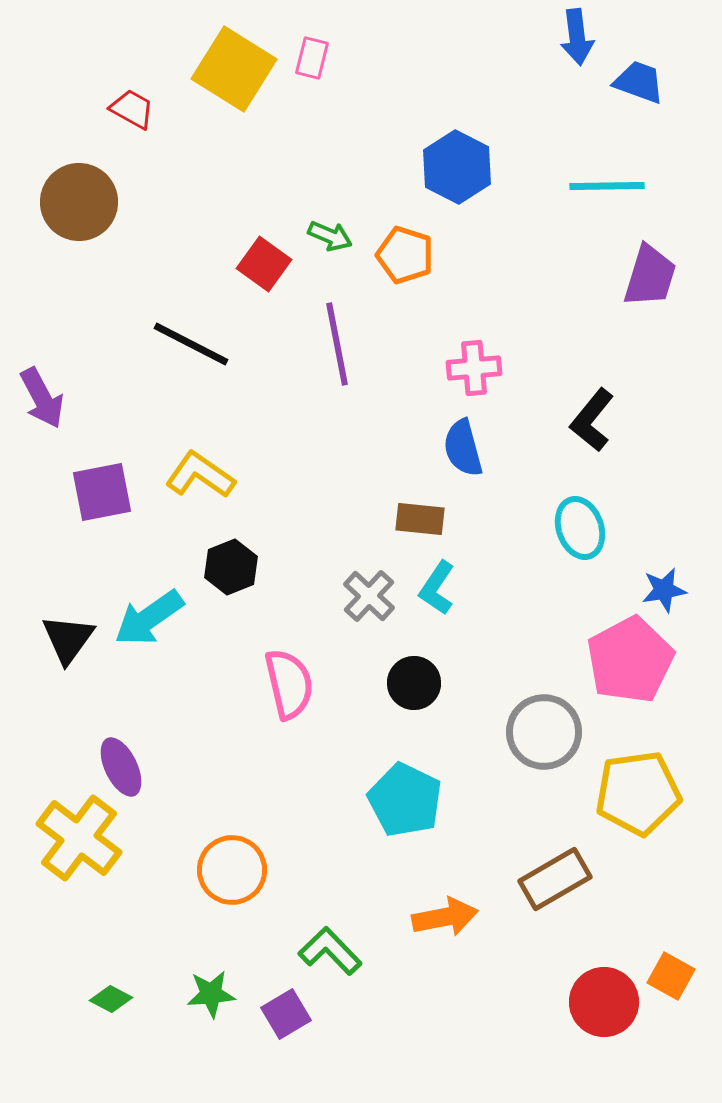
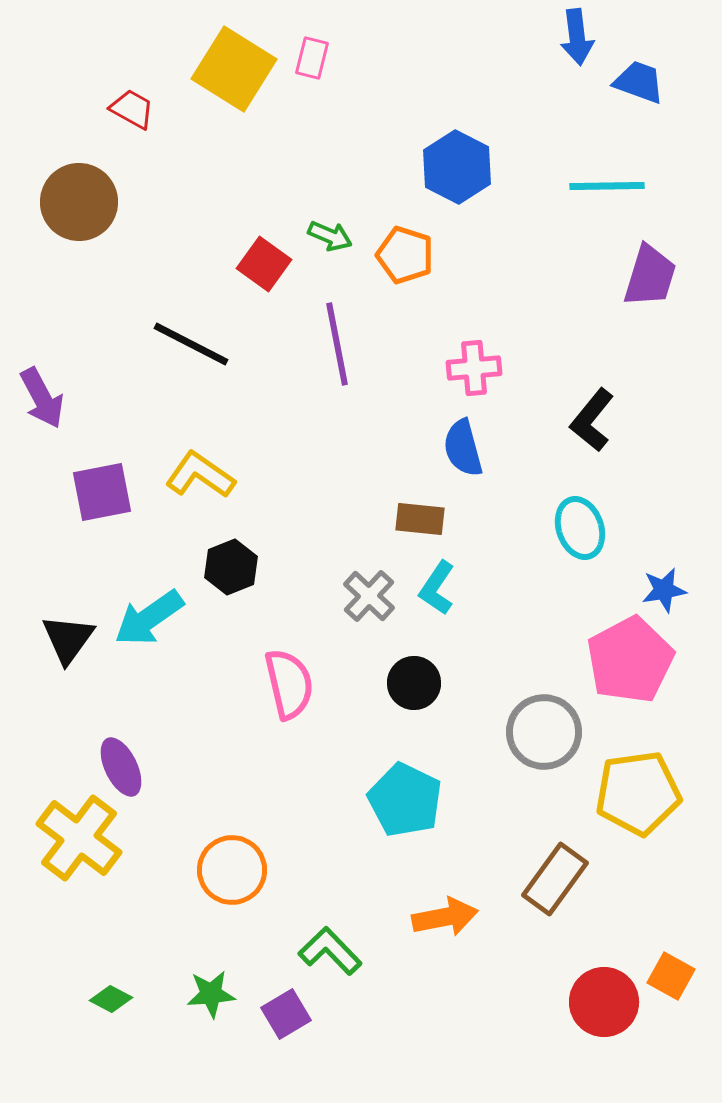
brown rectangle at (555, 879): rotated 24 degrees counterclockwise
